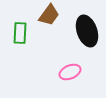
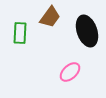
brown trapezoid: moved 1 px right, 2 px down
pink ellipse: rotated 20 degrees counterclockwise
